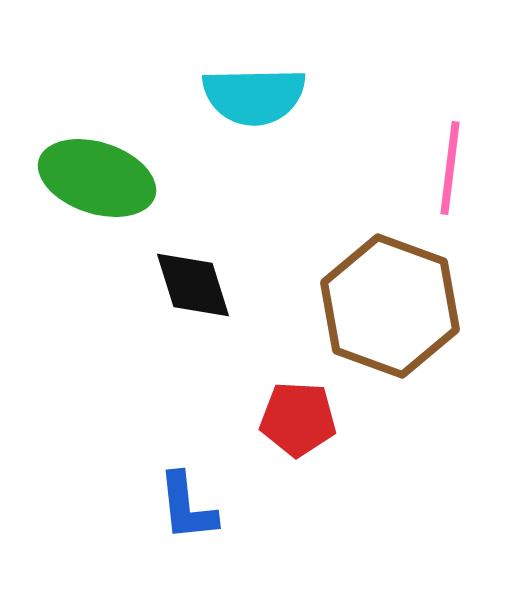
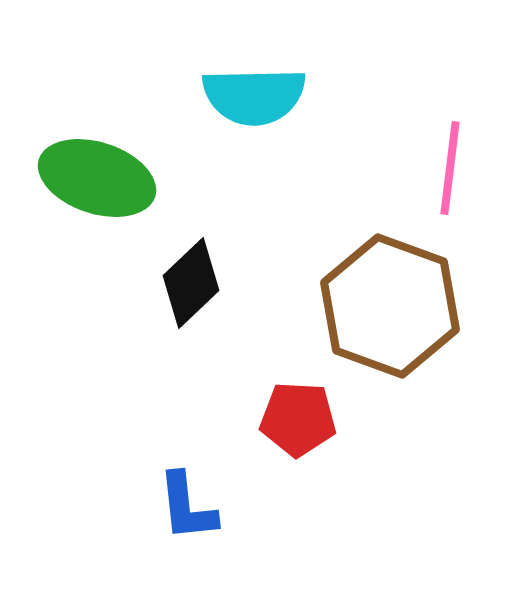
black diamond: moved 2 px left, 2 px up; rotated 64 degrees clockwise
